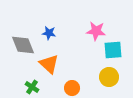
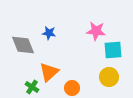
orange triangle: moved 8 px down; rotated 35 degrees clockwise
